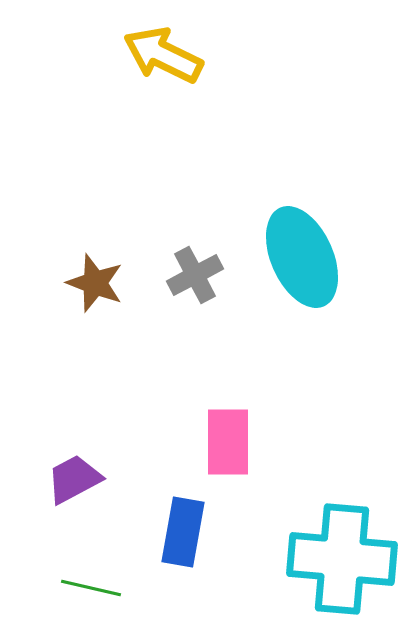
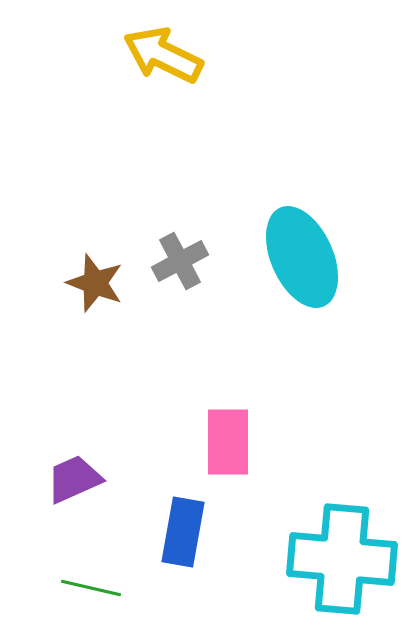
gray cross: moved 15 px left, 14 px up
purple trapezoid: rotated 4 degrees clockwise
